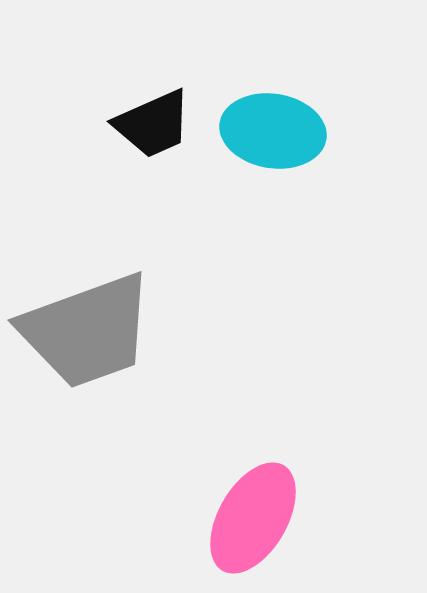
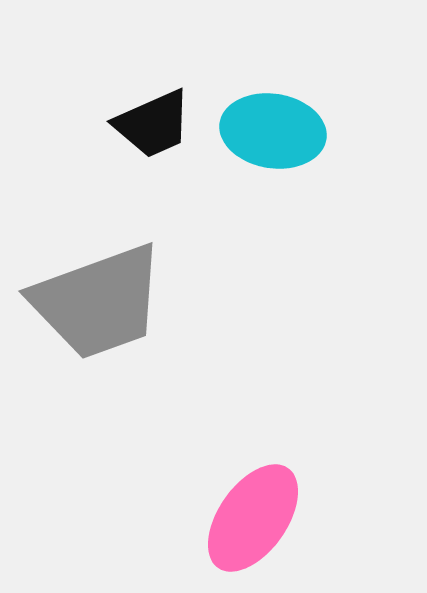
gray trapezoid: moved 11 px right, 29 px up
pink ellipse: rotated 5 degrees clockwise
